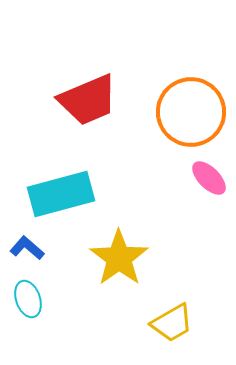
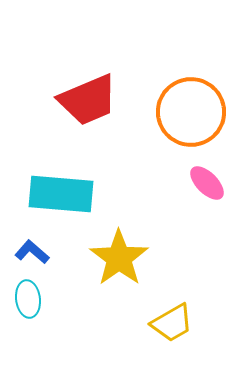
pink ellipse: moved 2 px left, 5 px down
cyan rectangle: rotated 20 degrees clockwise
blue L-shape: moved 5 px right, 4 px down
cyan ellipse: rotated 12 degrees clockwise
